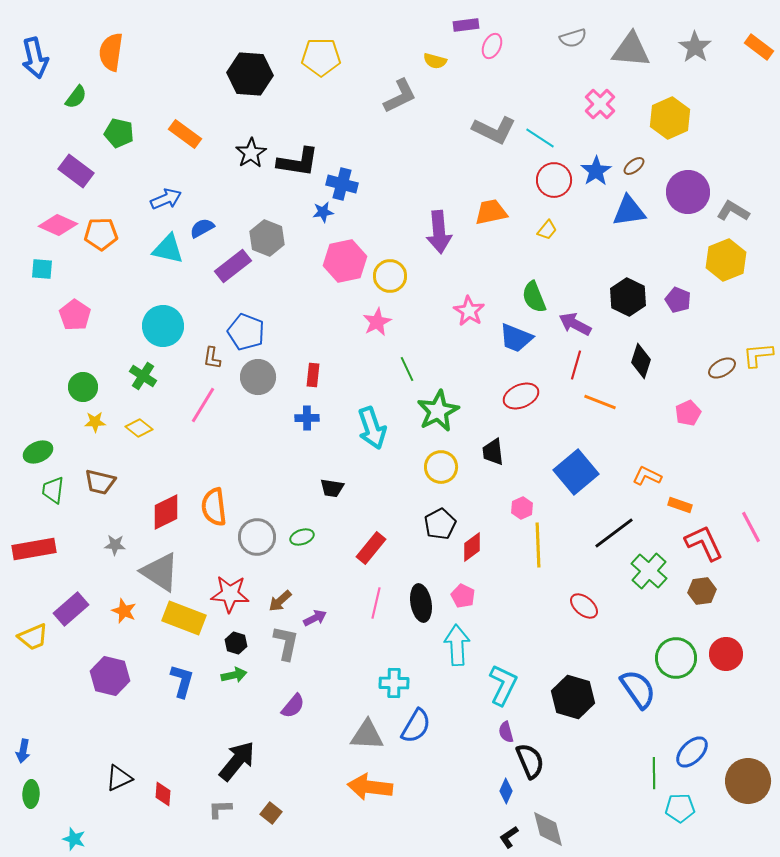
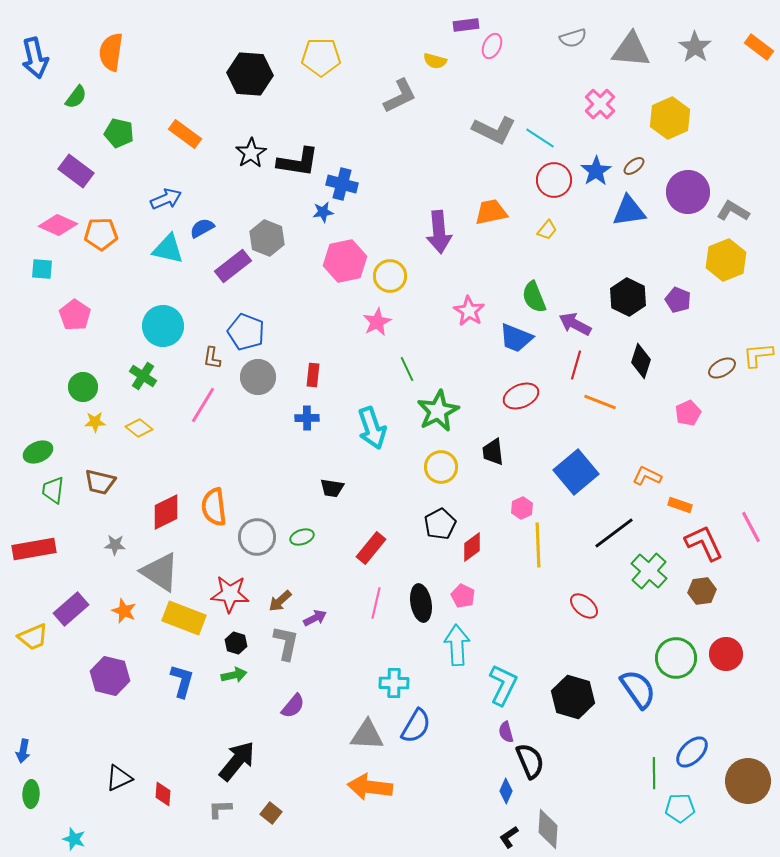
gray diamond at (548, 829): rotated 18 degrees clockwise
